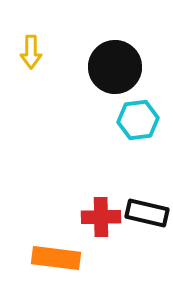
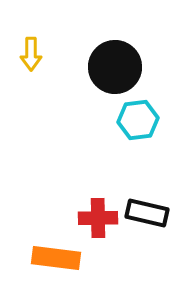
yellow arrow: moved 2 px down
red cross: moved 3 px left, 1 px down
